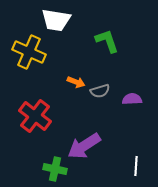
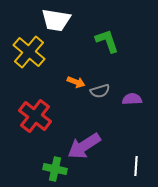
yellow cross: rotated 16 degrees clockwise
